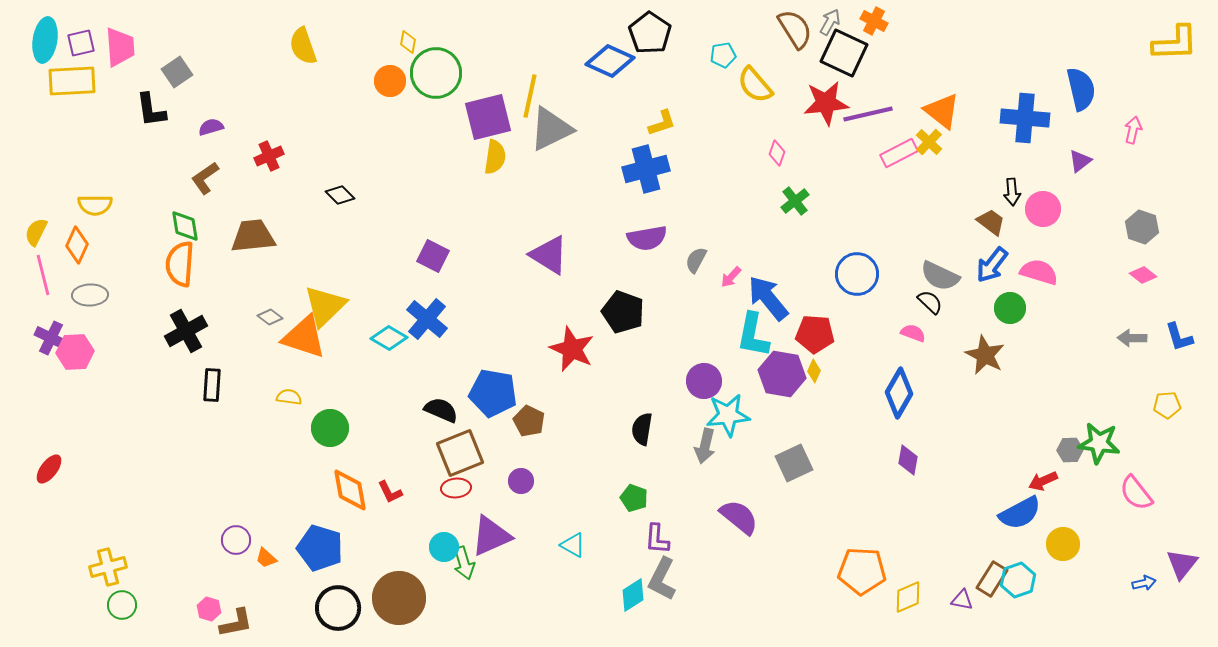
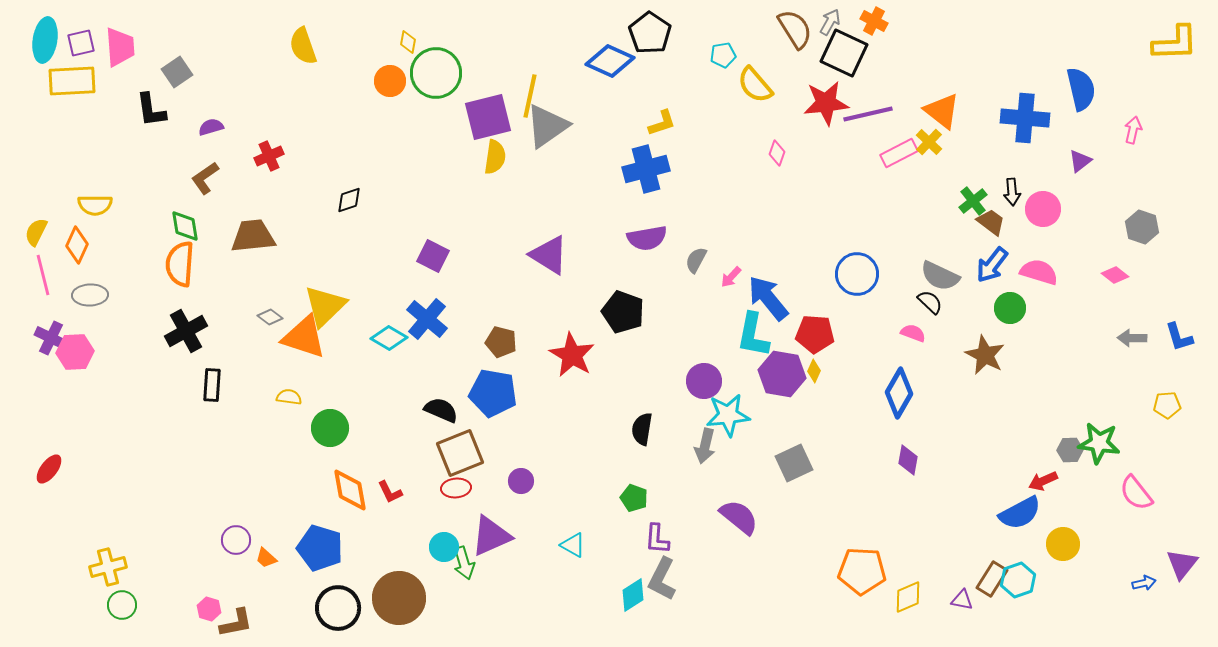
gray triangle at (551, 129): moved 4 px left, 3 px up; rotated 9 degrees counterclockwise
black diamond at (340, 195): moved 9 px right, 5 px down; rotated 64 degrees counterclockwise
green cross at (795, 201): moved 178 px right
pink diamond at (1143, 275): moved 28 px left
red star at (572, 349): moved 6 px down; rotated 6 degrees clockwise
brown pentagon at (529, 421): moved 28 px left, 79 px up; rotated 12 degrees counterclockwise
